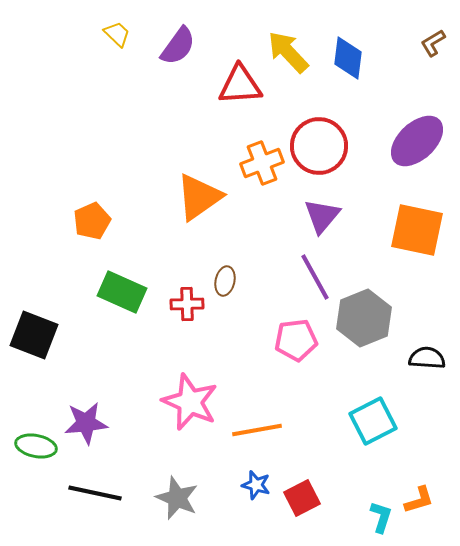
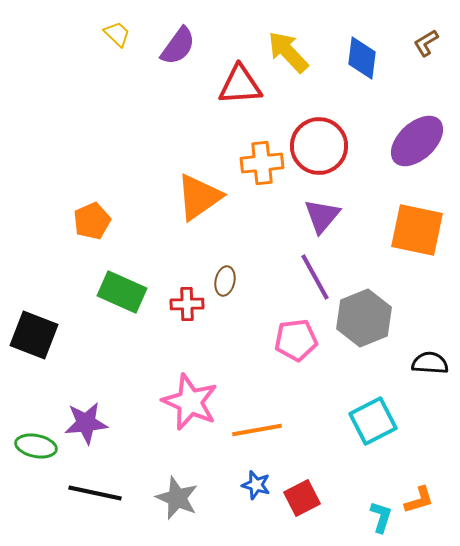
brown L-shape: moved 7 px left
blue diamond: moved 14 px right
orange cross: rotated 15 degrees clockwise
black semicircle: moved 3 px right, 5 px down
